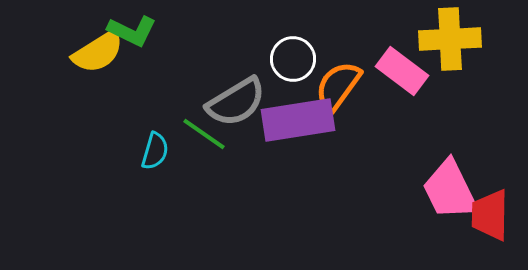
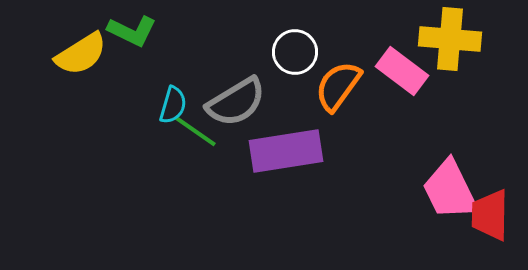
yellow cross: rotated 8 degrees clockwise
yellow semicircle: moved 17 px left, 2 px down
white circle: moved 2 px right, 7 px up
purple rectangle: moved 12 px left, 31 px down
green line: moved 9 px left, 3 px up
cyan semicircle: moved 18 px right, 46 px up
